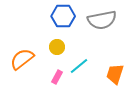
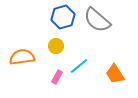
blue hexagon: moved 1 px down; rotated 15 degrees counterclockwise
gray semicircle: moved 5 px left; rotated 52 degrees clockwise
yellow circle: moved 1 px left, 1 px up
orange semicircle: moved 2 px up; rotated 30 degrees clockwise
orange trapezoid: rotated 50 degrees counterclockwise
